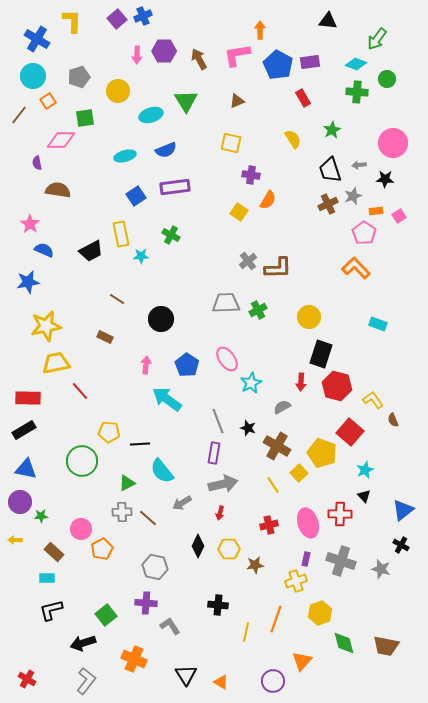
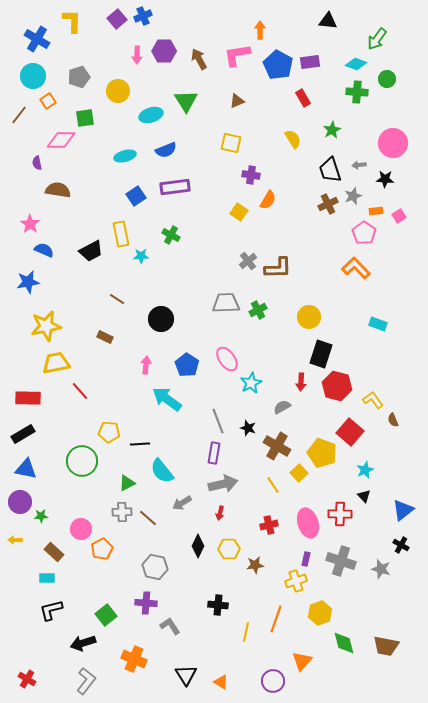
black rectangle at (24, 430): moved 1 px left, 4 px down
